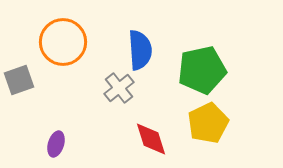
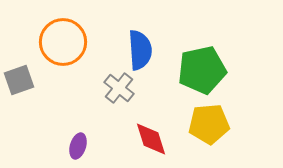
gray cross: rotated 12 degrees counterclockwise
yellow pentagon: moved 1 px right, 1 px down; rotated 21 degrees clockwise
purple ellipse: moved 22 px right, 2 px down
